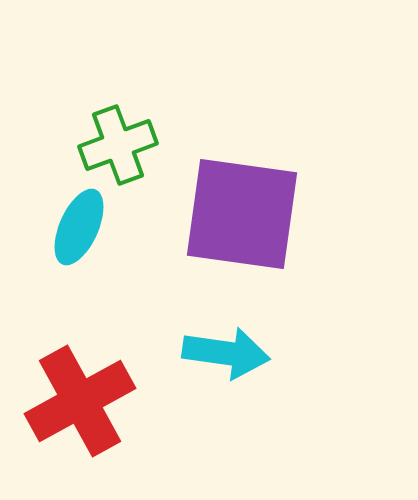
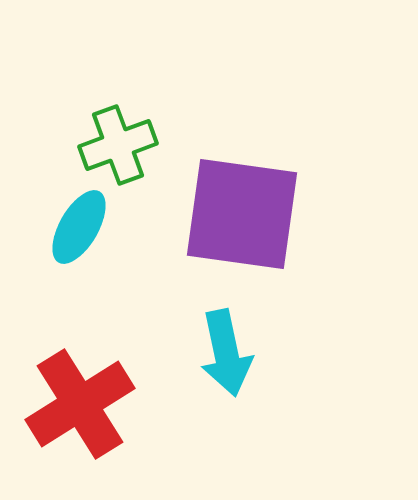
cyan ellipse: rotated 6 degrees clockwise
cyan arrow: rotated 70 degrees clockwise
red cross: moved 3 px down; rotated 3 degrees counterclockwise
